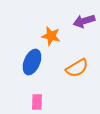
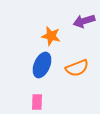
blue ellipse: moved 10 px right, 3 px down
orange semicircle: rotated 10 degrees clockwise
